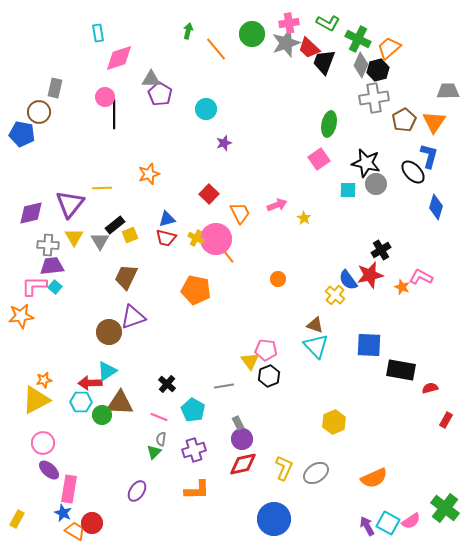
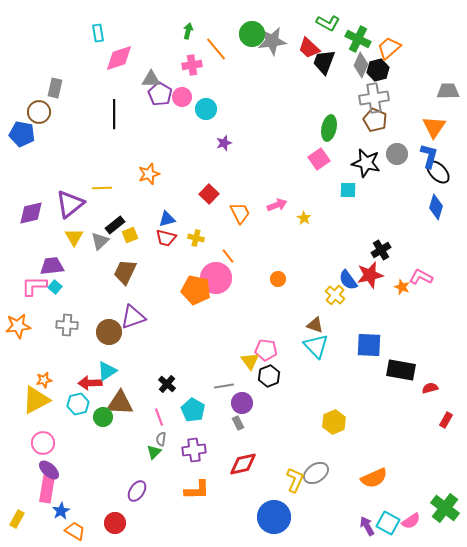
pink cross at (289, 23): moved 97 px left, 42 px down
gray star at (286, 43): moved 14 px left, 2 px up; rotated 12 degrees clockwise
pink circle at (105, 97): moved 77 px right
brown pentagon at (404, 120): moved 29 px left; rotated 20 degrees counterclockwise
orange triangle at (434, 122): moved 5 px down
green ellipse at (329, 124): moved 4 px down
black ellipse at (413, 172): moved 25 px right
gray circle at (376, 184): moved 21 px right, 30 px up
purple triangle at (70, 204): rotated 12 degrees clockwise
yellow cross at (196, 238): rotated 14 degrees counterclockwise
pink circle at (216, 239): moved 39 px down
gray triangle at (100, 241): rotated 18 degrees clockwise
gray cross at (48, 245): moved 19 px right, 80 px down
brown trapezoid at (126, 277): moved 1 px left, 5 px up
orange star at (21, 316): moved 3 px left, 10 px down
cyan hexagon at (81, 402): moved 3 px left, 2 px down; rotated 15 degrees counterclockwise
green circle at (102, 415): moved 1 px right, 2 px down
pink line at (159, 417): rotated 48 degrees clockwise
purple circle at (242, 439): moved 36 px up
purple cross at (194, 450): rotated 10 degrees clockwise
yellow L-shape at (284, 468): moved 11 px right, 12 px down
pink rectangle at (69, 489): moved 22 px left
blue star at (63, 513): moved 2 px left, 2 px up; rotated 18 degrees clockwise
blue circle at (274, 519): moved 2 px up
red circle at (92, 523): moved 23 px right
